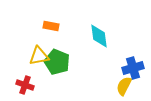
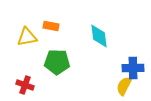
yellow triangle: moved 12 px left, 19 px up
green pentagon: rotated 20 degrees counterclockwise
blue cross: rotated 15 degrees clockwise
